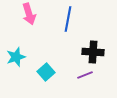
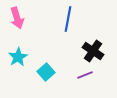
pink arrow: moved 12 px left, 4 px down
black cross: moved 1 px up; rotated 30 degrees clockwise
cyan star: moved 2 px right; rotated 12 degrees counterclockwise
